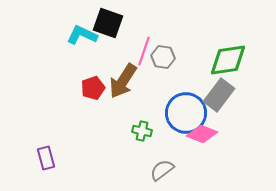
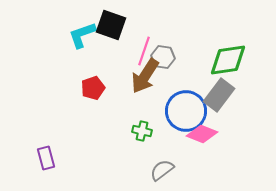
black square: moved 3 px right, 2 px down
cyan L-shape: rotated 44 degrees counterclockwise
brown arrow: moved 22 px right, 5 px up
blue circle: moved 2 px up
